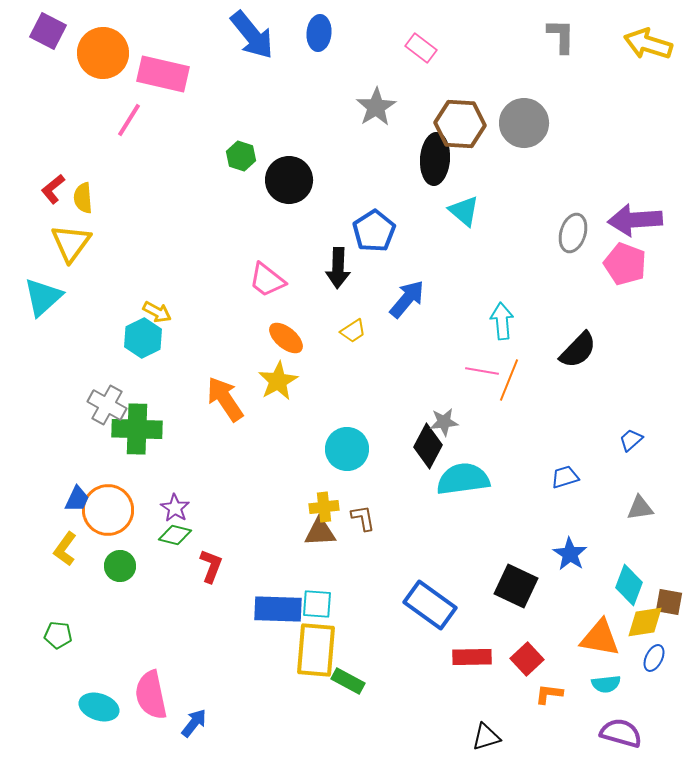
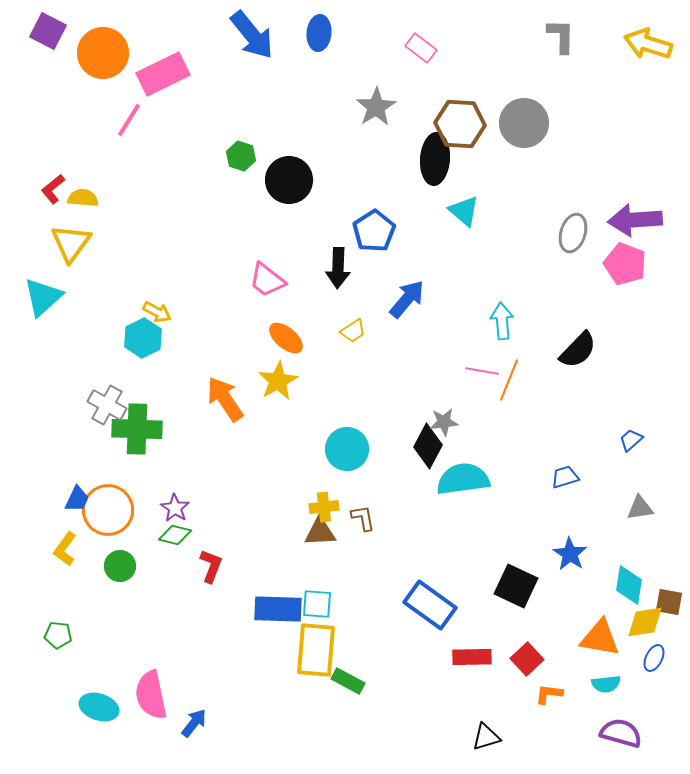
pink rectangle at (163, 74): rotated 39 degrees counterclockwise
yellow semicircle at (83, 198): rotated 100 degrees clockwise
cyan diamond at (629, 585): rotated 12 degrees counterclockwise
